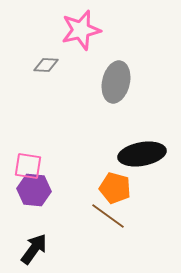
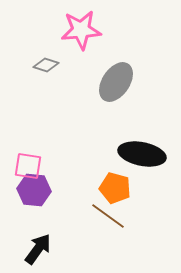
pink star: rotated 9 degrees clockwise
gray diamond: rotated 15 degrees clockwise
gray ellipse: rotated 21 degrees clockwise
black ellipse: rotated 21 degrees clockwise
black arrow: moved 4 px right
